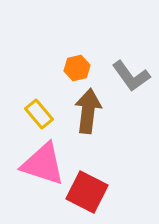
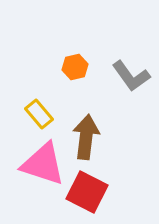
orange hexagon: moved 2 px left, 1 px up
brown arrow: moved 2 px left, 26 px down
